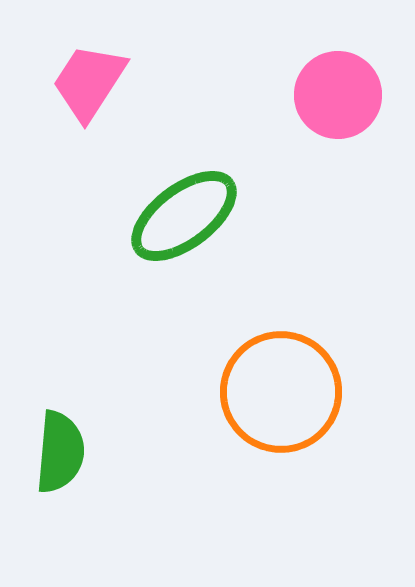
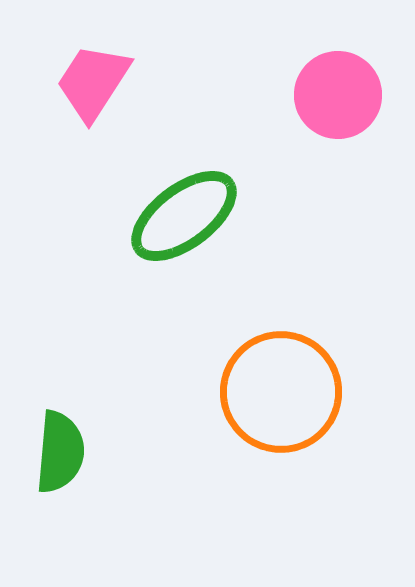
pink trapezoid: moved 4 px right
